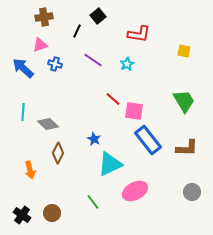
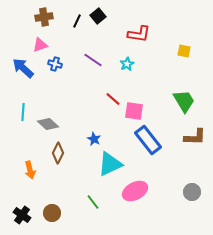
black line: moved 10 px up
brown L-shape: moved 8 px right, 11 px up
